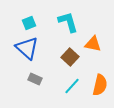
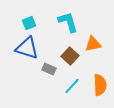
orange triangle: rotated 24 degrees counterclockwise
blue triangle: rotated 25 degrees counterclockwise
brown square: moved 1 px up
gray rectangle: moved 14 px right, 10 px up
orange semicircle: rotated 15 degrees counterclockwise
